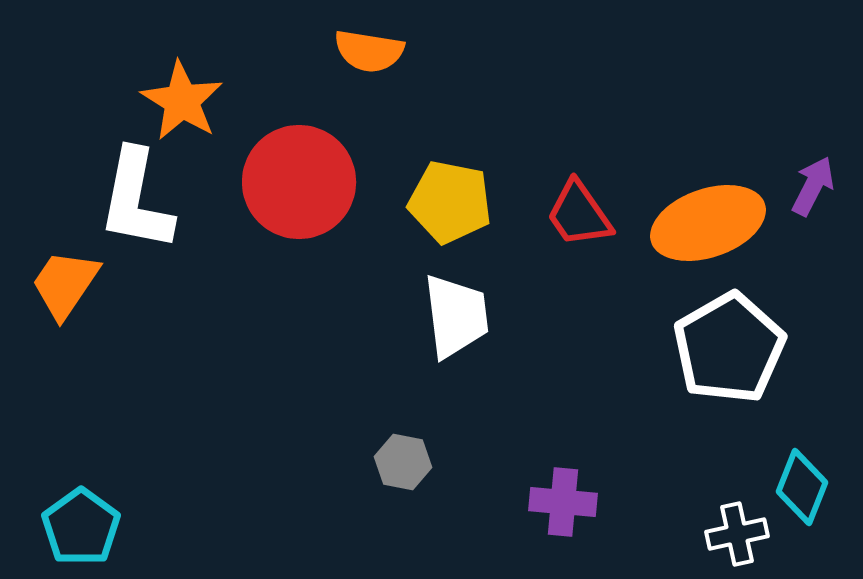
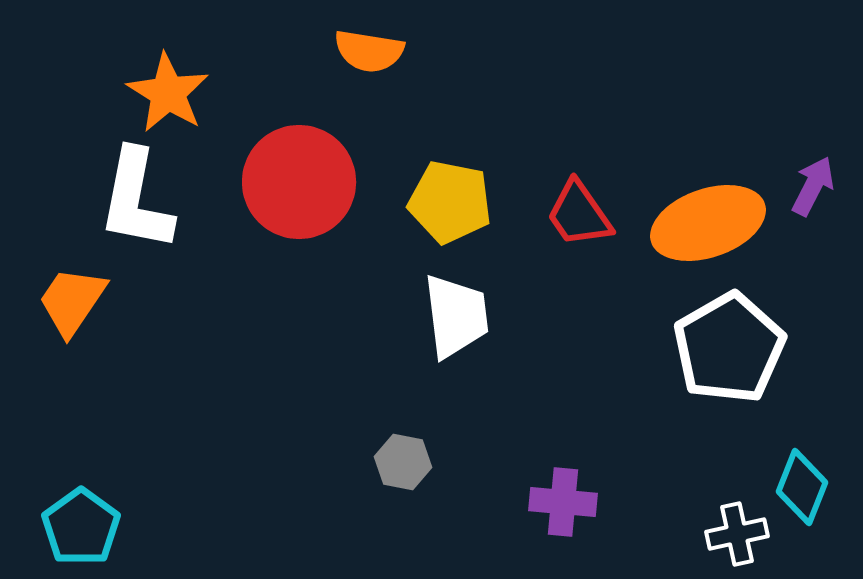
orange star: moved 14 px left, 8 px up
orange trapezoid: moved 7 px right, 17 px down
